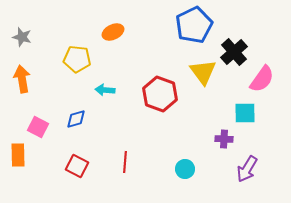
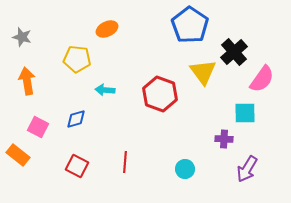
blue pentagon: moved 4 px left; rotated 12 degrees counterclockwise
orange ellipse: moved 6 px left, 3 px up
orange arrow: moved 5 px right, 2 px down
orange rectangle: rotated 50 degrees counterclockwise
